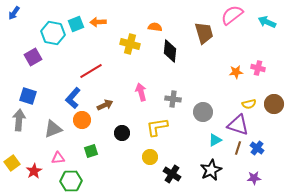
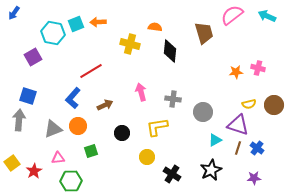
cyan arrow: moved 6 px up
brown circle: moved 1 px down
orange circle: moved 4 px left, 6 px down
yellow circle: moved 3 px left
